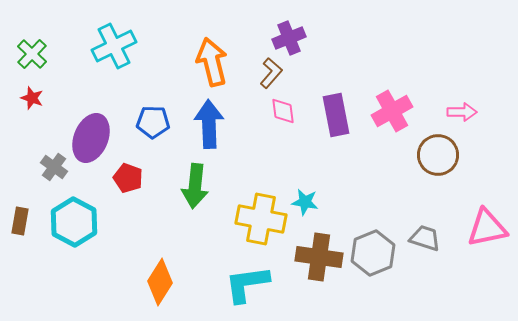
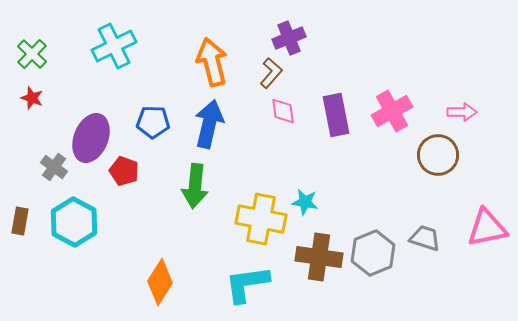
blue arrow: rotated 15 degrees clockwise
red pentagon: moved 4 px left, 7 px up
